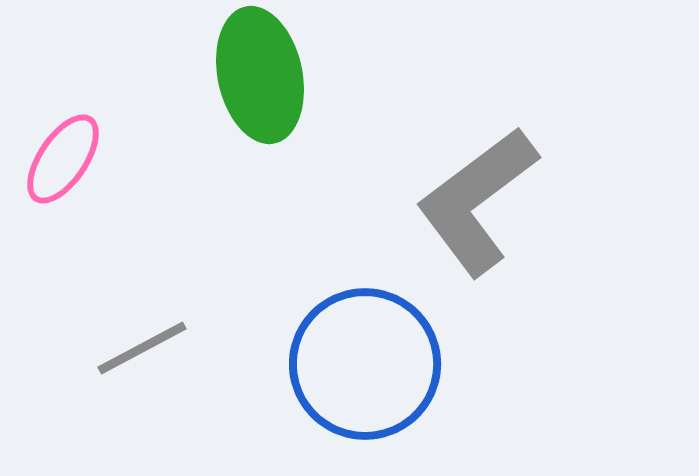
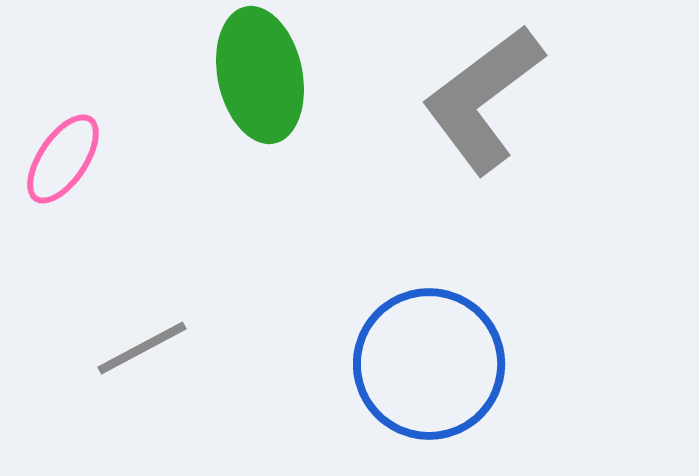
gray L-shape: moved 6 px right, 102 px up
blue circle: moved 64 px right
